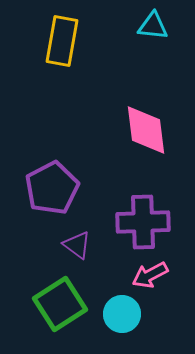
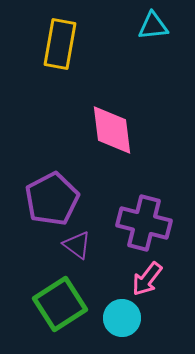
cyan triangle: rotated 12 degrees counterclockwise
yellow rectangle: moved 2 px left, 3 px down
pink diamond: moved 34 px left
purple pentagon: moved 11 px down
purple cross: moved 1 px right, 1 px down; rotated 16 degrees clockwise
pink arrow: moved 3 px left, 4 px down; rotated 24 degrees counterclockwise
cyan circle: moved 4 px down
